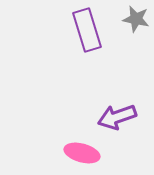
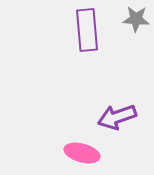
gray star: rotated 8 degrees counterclockwise
purple rectangle: rotated 12 degrees clockwise
